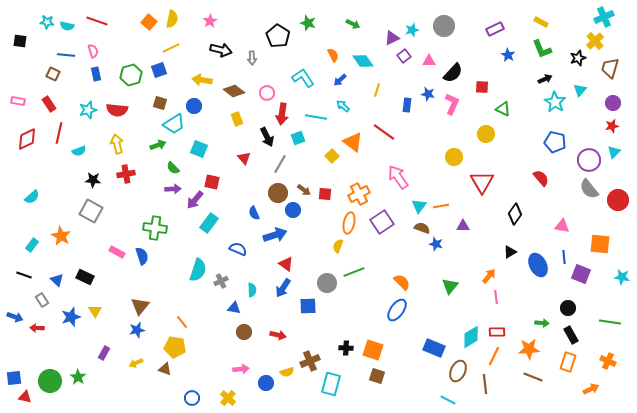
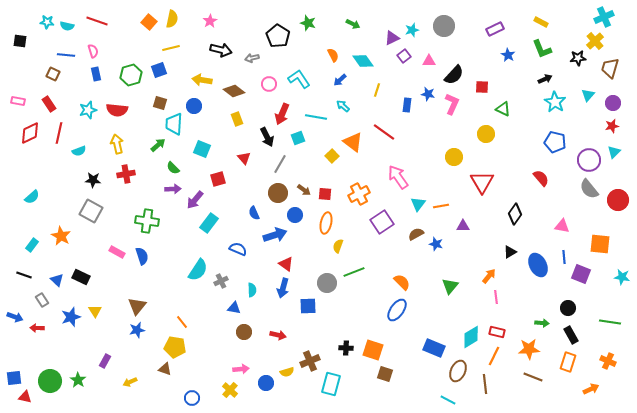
yellow line at (171, 48): rotated 12 degrees clockwise
gray arrow at (252, 58): rotated 80 degrees clockwise
black star at (578, 58): rotated 14 degrees clockwise
black semicircle at (453, 73): moved 1 px right, 2 px down
cyan L-shape at (303, 78): moved 4 px left, 1 px down
cyan triangle at (580, 90): moved 8 px right, 5 px down
pink circle at (267, 93): moved 2 px right, 9 px up
red arrow at (282, 114): rotated 15 degrees clockwise
cyan trapezoid at (174, 124): rotated 125 degrees clockwise
red diamond at (27, 139): moved 3 px right, 6 px up
green arrow at (158, 145): rotated 21 degrees counterclockwise
cyan square at (199, 149): moved 3 px right
red square at (212, 182): moved 6 px right, 3 px up; rotated 28 degrees counterclockwise
cyan triangle at (419, 206): moved 1 px left, 2 px up
blue circle at (293, 210): moved 2 px right, 5 px down
orange ellipse at (349, 223): moved 23 px left
green cross at (155, 228): moved 8 px left, 7 px up
brown semicircle at (422, 228): moved 6 px left, 6 px down; rotated 49 degrees counterclockwise
cyan semicircle at (198, 270): rotated 15 degrees clockwise
black rectangle at (85, 277): moved 4 px left
blue arrow at (283, 288): rotated 18 degrees counterclockwise
brown triangle at (140, 306): moved 3 px left
red rectangle at (497, 332): rotated 14 degrees clockwise
purple rectangle at (104, 353): moved 1 px right, 8 px down
yellow arrow at (136, 363): moved 6 px left, 19 px down
brown square at (377, 376): moved 8 px right, 2 px up
green star at (78, 377): moved 3 px down
yellow cross at (228, 398): moved 2 px right, 8 px up
